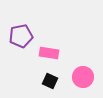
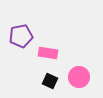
pink rectangle: moved 1 px left
pink circle: moved 4 px left
